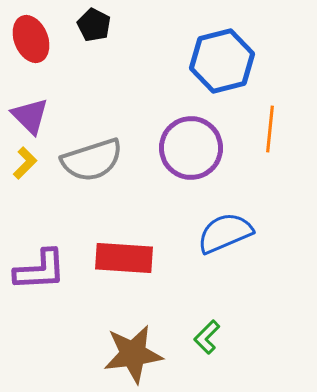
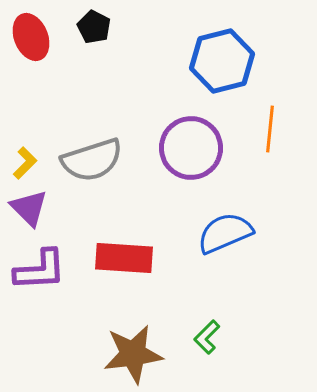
black pentagon: moved 2 px down
red ellipse: moved 2 px up
purple triangle: moved 1 px left, 92 px down
